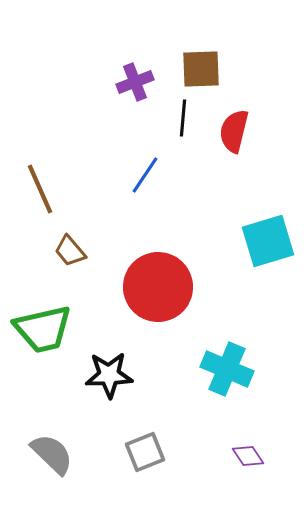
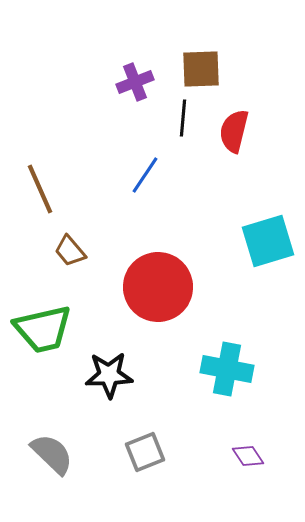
cyan cross: rotated 12 degrees counterclockwise
